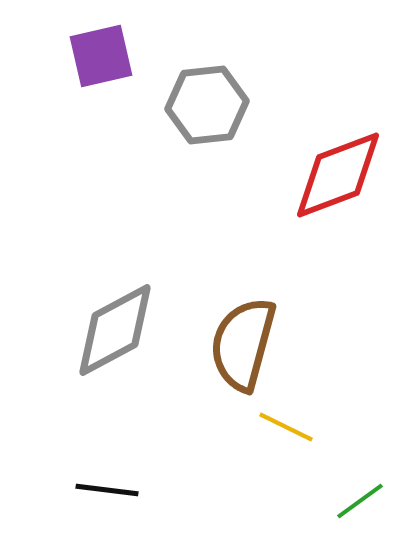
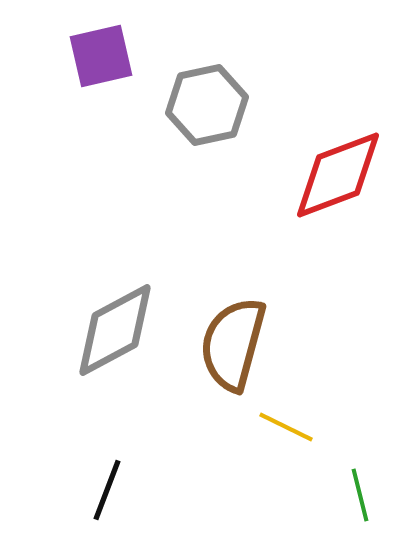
gray hexagon: rotated 6 degrees counterclockwise
brown semicircle: moved 10 px left
black line: rotated 76 degrees counterclockwise
green line: moved 6 px up; rotated 68 degrees counterclockwise
